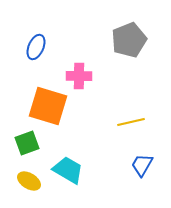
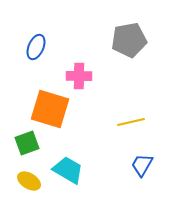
gray pentagon: rotated 12 degrees clockwise
orange square: moved 2 px right, 3 px down
